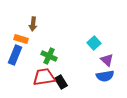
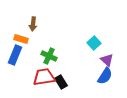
blue semicircle: rotated 48 degrees counterclockwise
